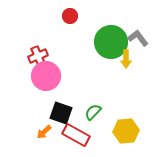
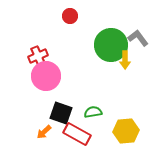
green circle: moved 3 px down
yellow arrow: moved 1 px left, 1 px down
green semicircle: rotated 36 degrees clockwise
red rectangle: moved 1 px right, 1 px up
